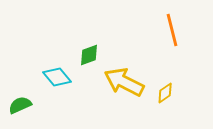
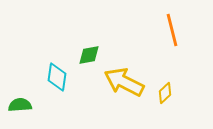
green diamond: rotated 10 degrees clockwise
cyan diamond: rotated 48 degrees clockwise
yellow diamond: rotated 10 degrees counterclockwise
green semicircle: rotated 20 degrees clockwise
